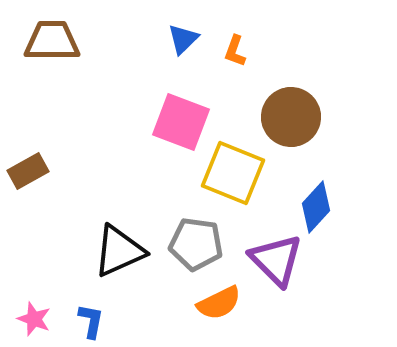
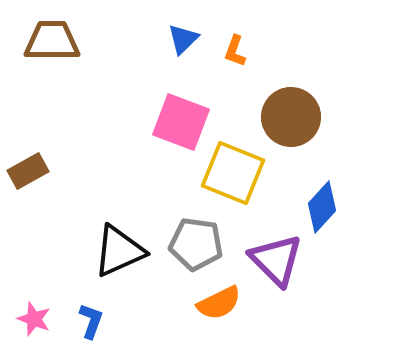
blue diamond: moved 6 px right
blue L-shape: rotated 9 degrees clockwise
